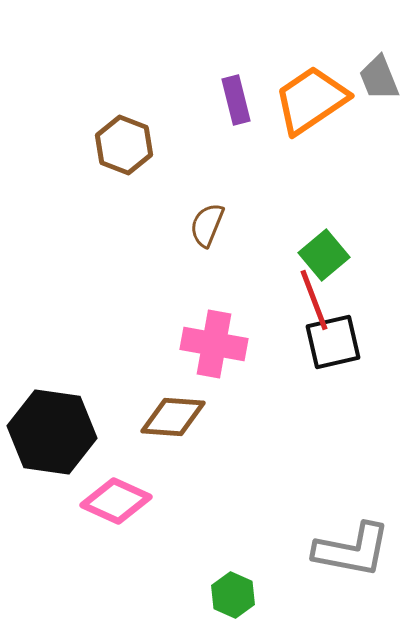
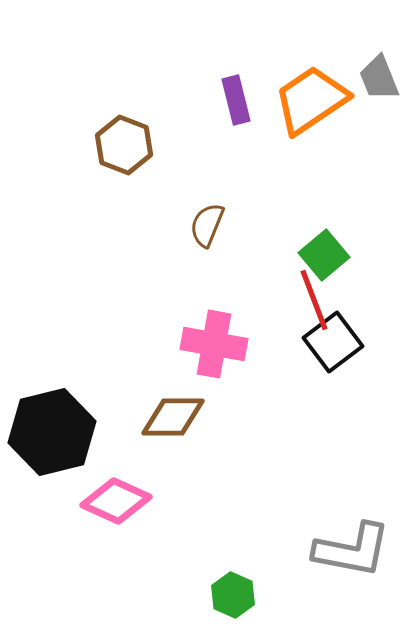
black square: rotated 24 degrees counterclockwise
brown diamond: rotated 4 degrees counterclockwise
black hexagon: rotated 22 degrees counterclockwise
